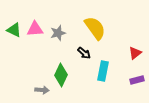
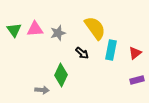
green triangle: rotated 28 degrees clockwise
black arrow: moved 2 px left
cyan rectangle: moved 8 px right, 21 px up
